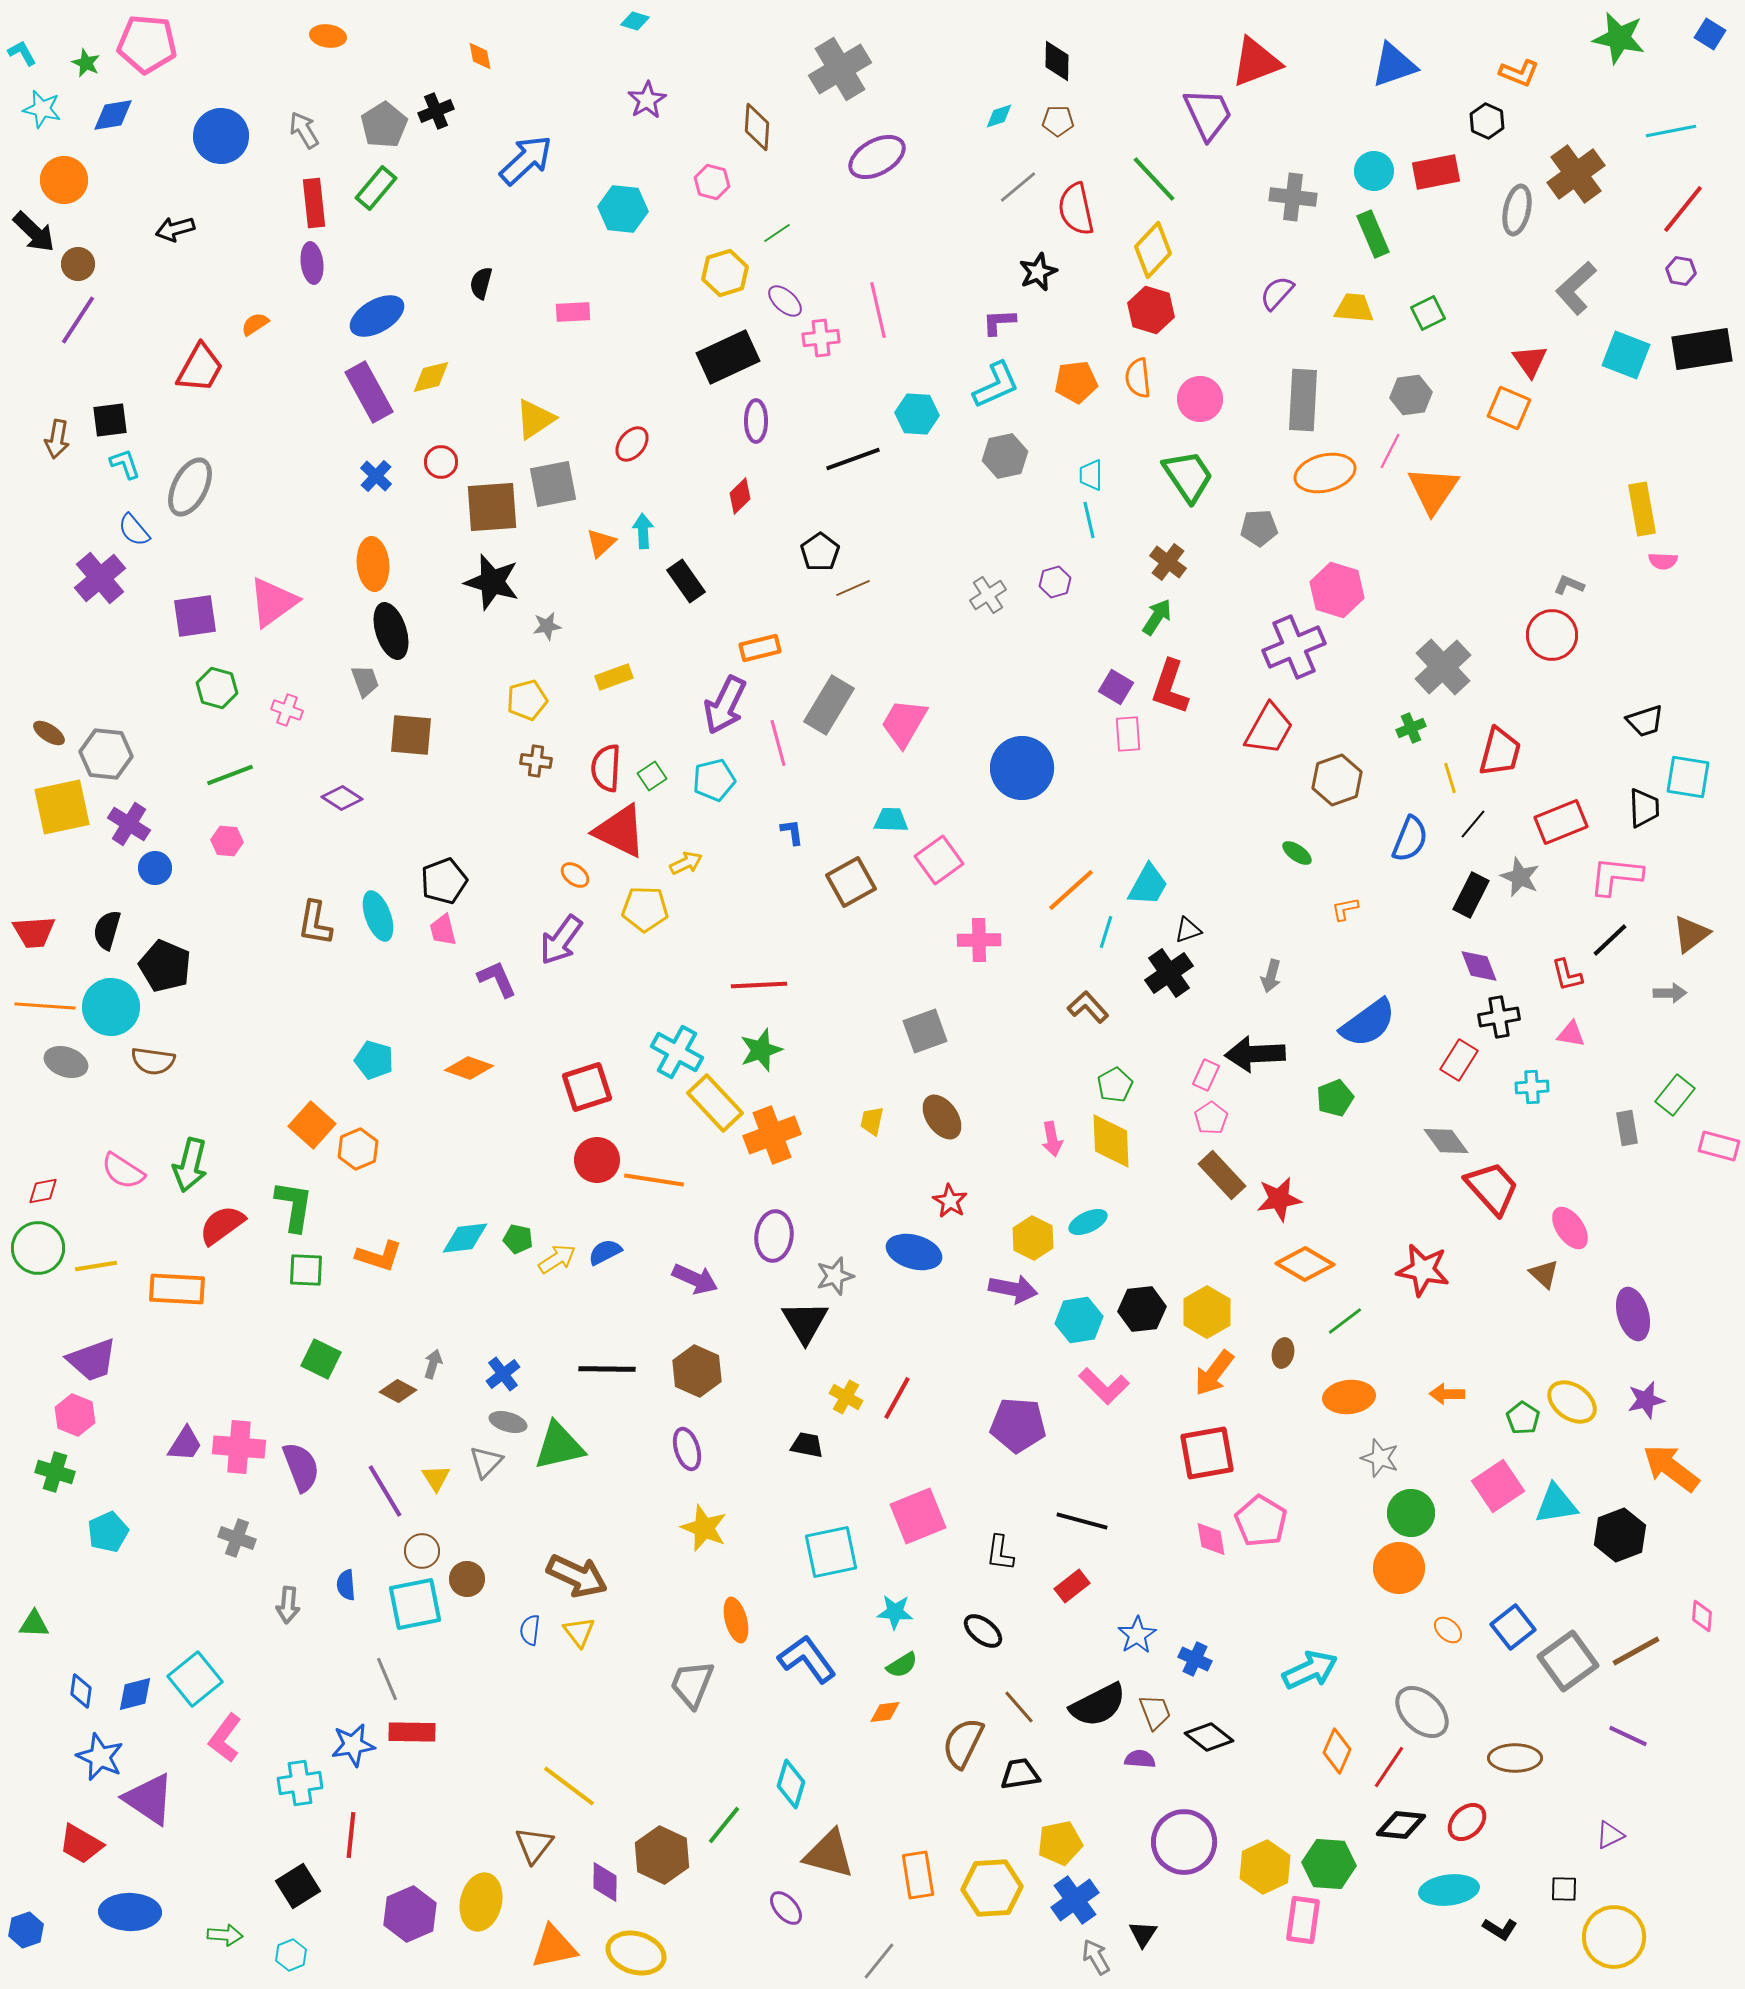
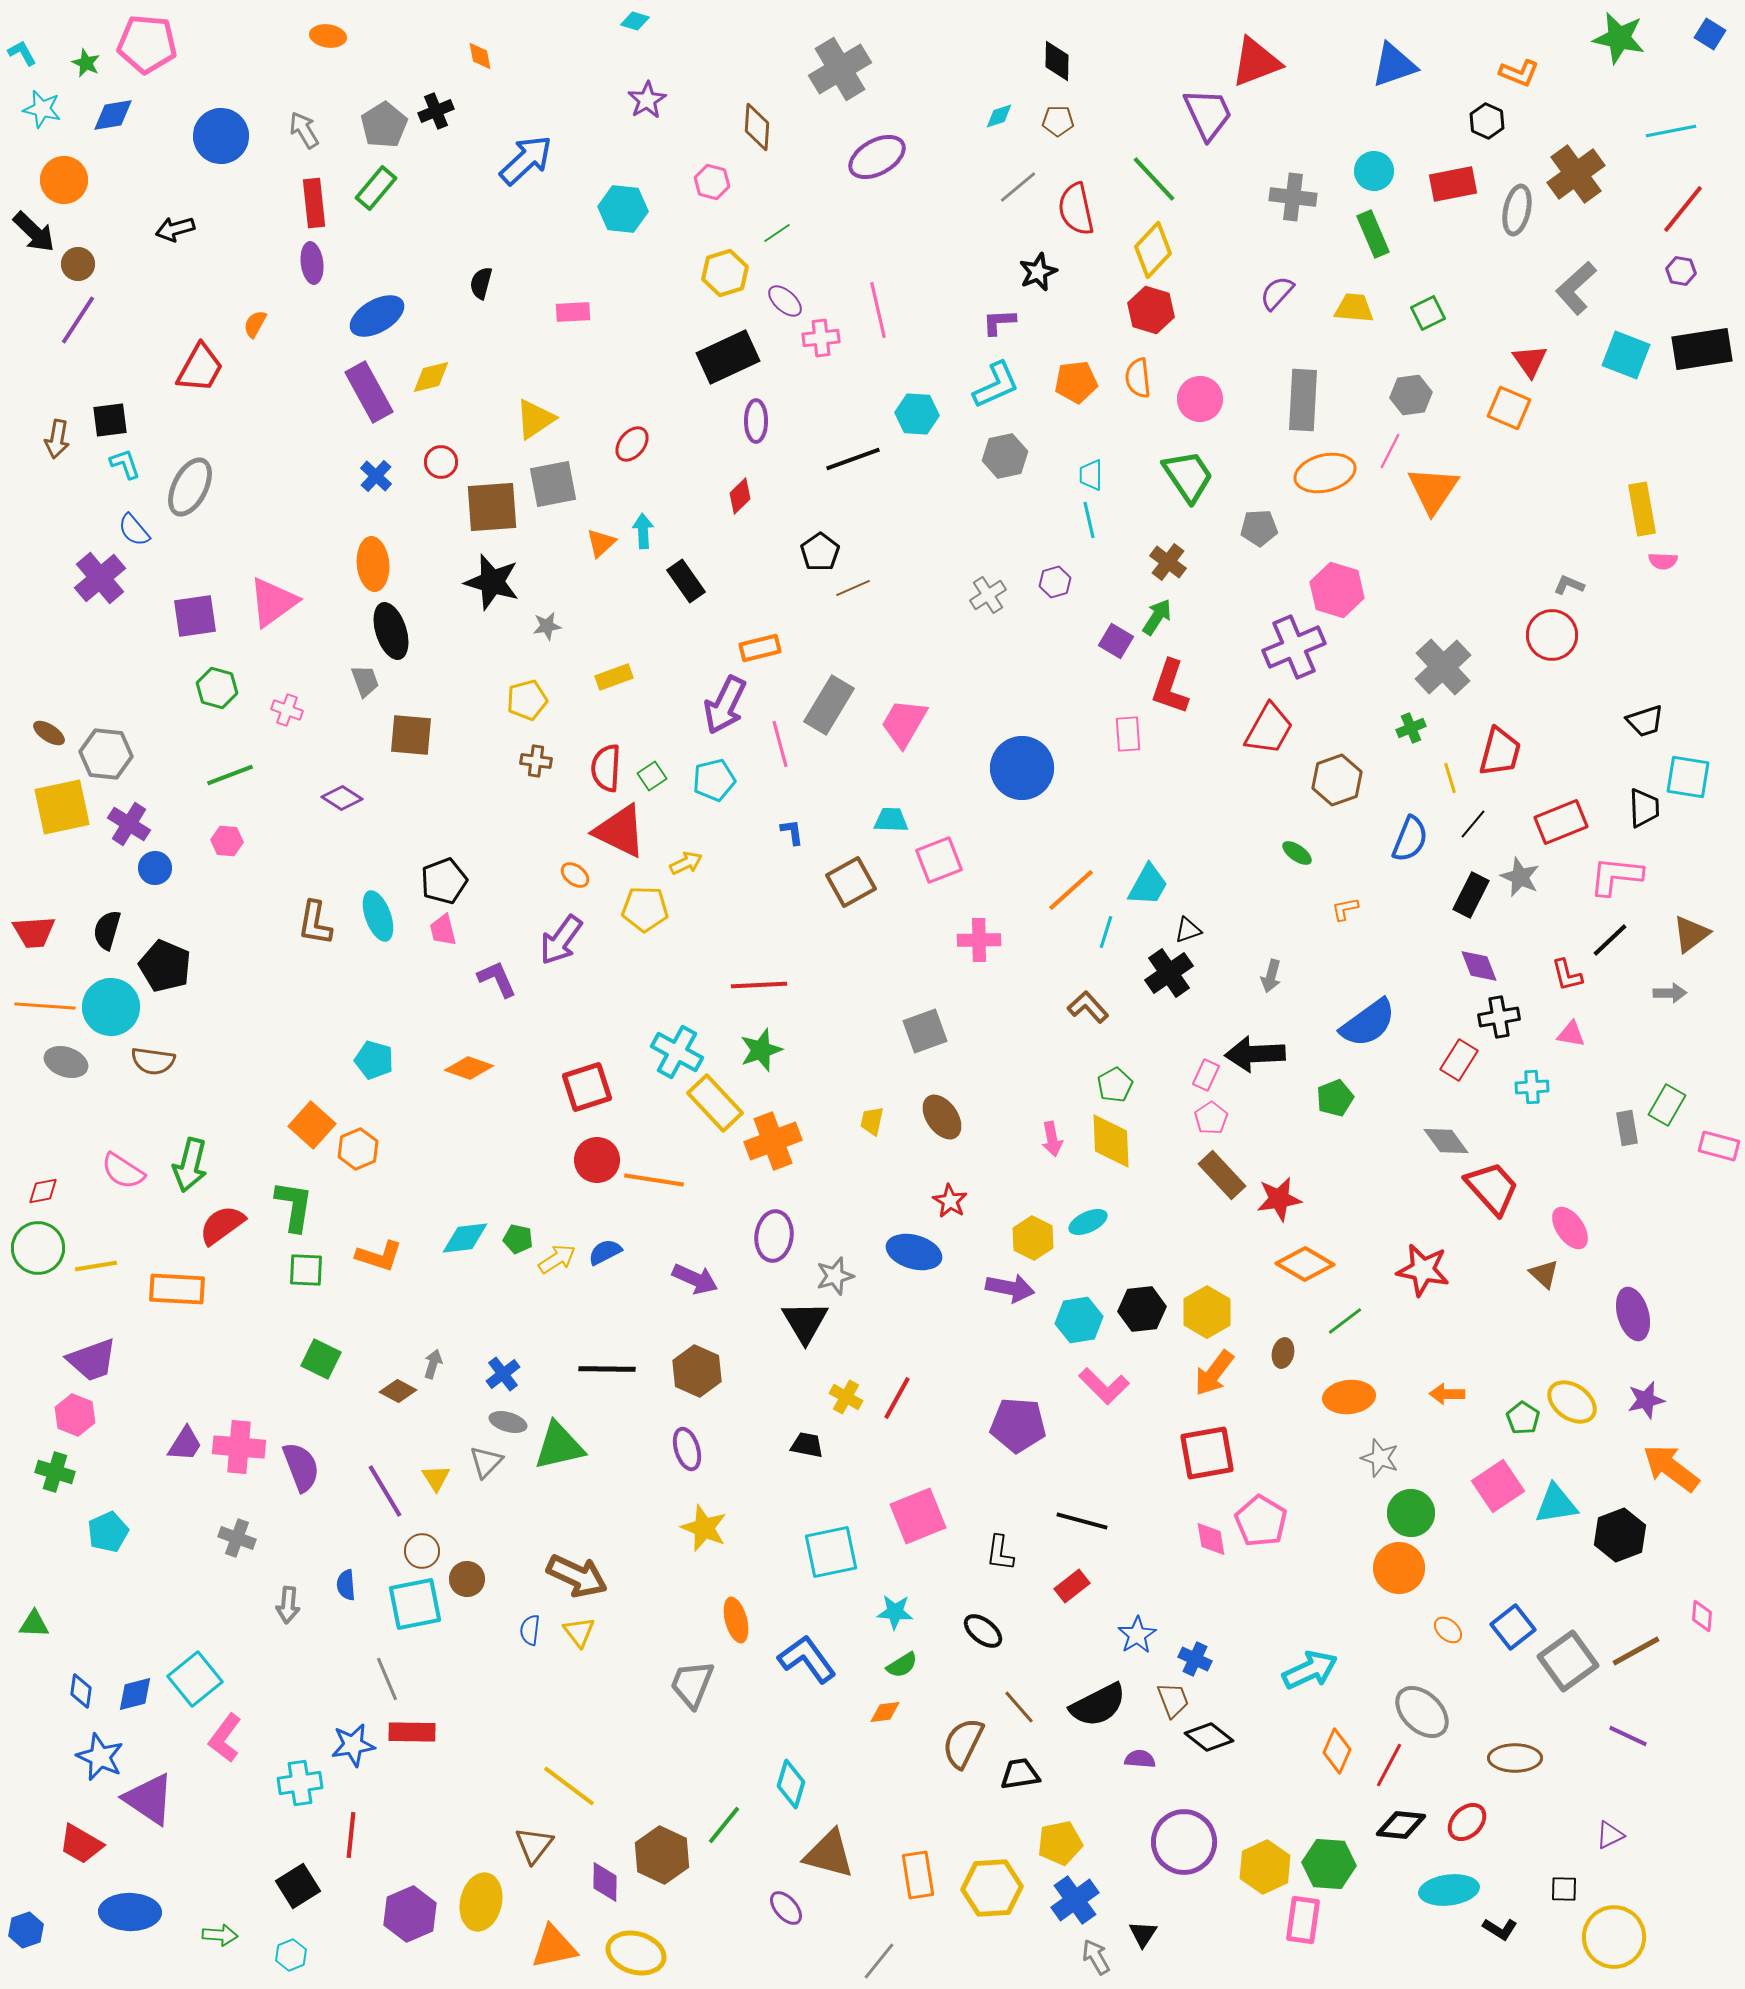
red rectangle at (1436, 172): moved 17 px right, 12 px down
orange semicircle at (255, 324): rotated 28 degrees counterclockwise
purple square at (1116, 687): moved 46 px up
pink line at (778, 743): moved 2 px right, 1 px down
pink square at (939, 860): rotated 15 degrees clockwise
green rectangle at (1675, 1095): moved 8 px left, 10 px down; rotated 9 degrees counterclockwise
orange cross at (772, 1135): moved 1 px right, 6 px down
purple arrow at (1013, 1289): moved 3 px left, 1 px up
brown trapezoid at (1155, 1712): moved 18 px right, 12 px up
red line at (1389, 1767): moved 2 px up; rotated 6 degrees counterclockwise
green arrow at (225, 1935): moved 5 px left
